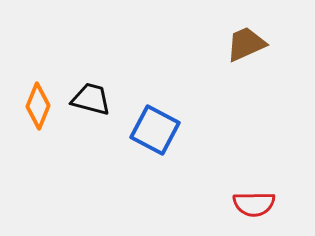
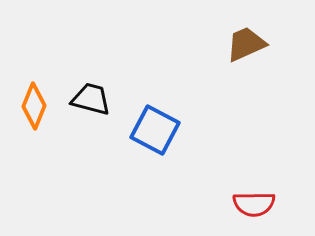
orange diamond: moved 4 px left
